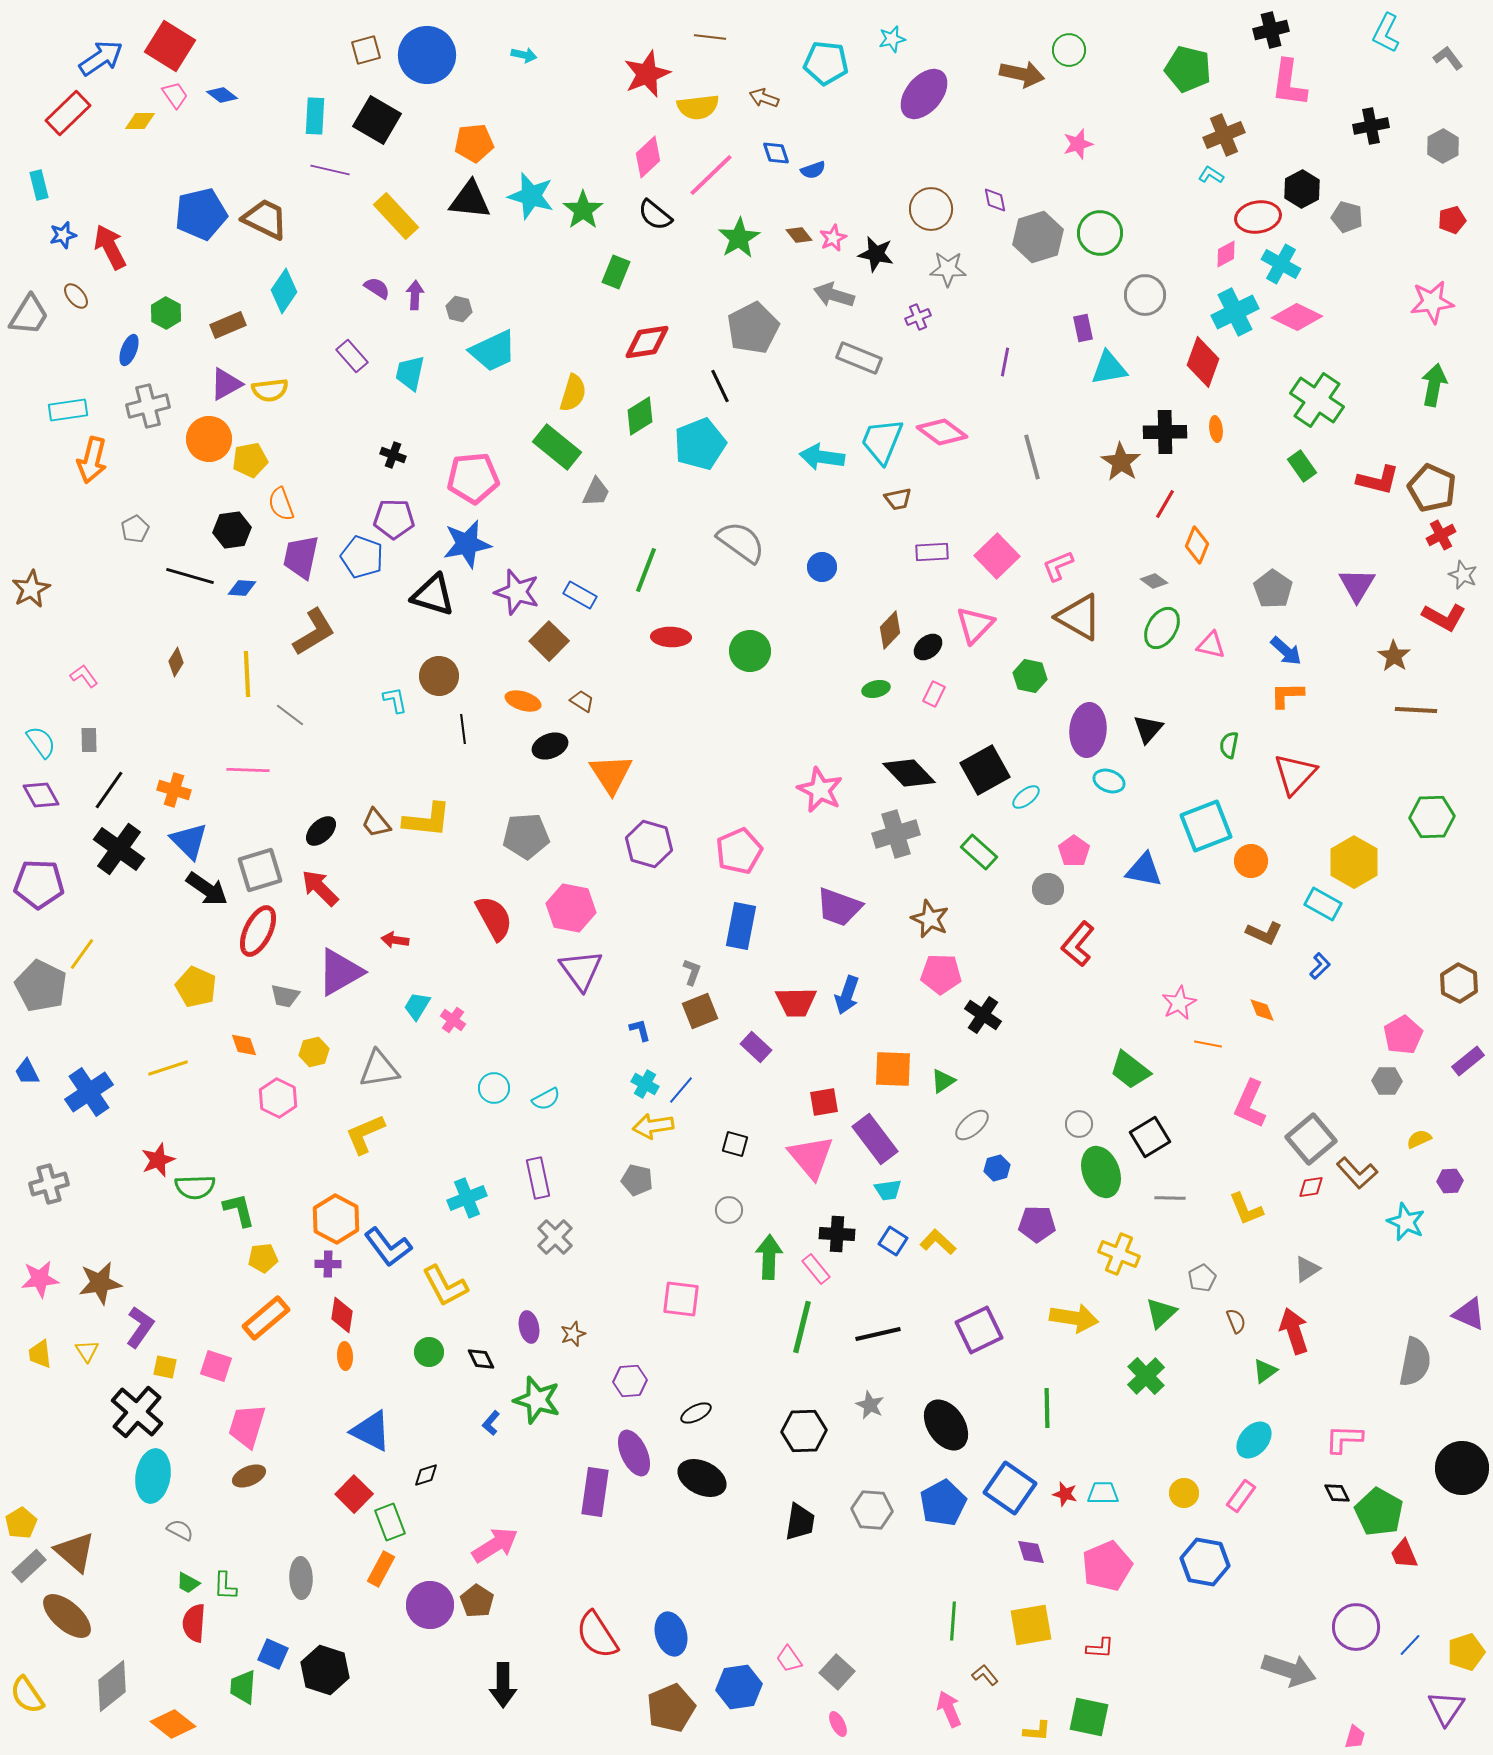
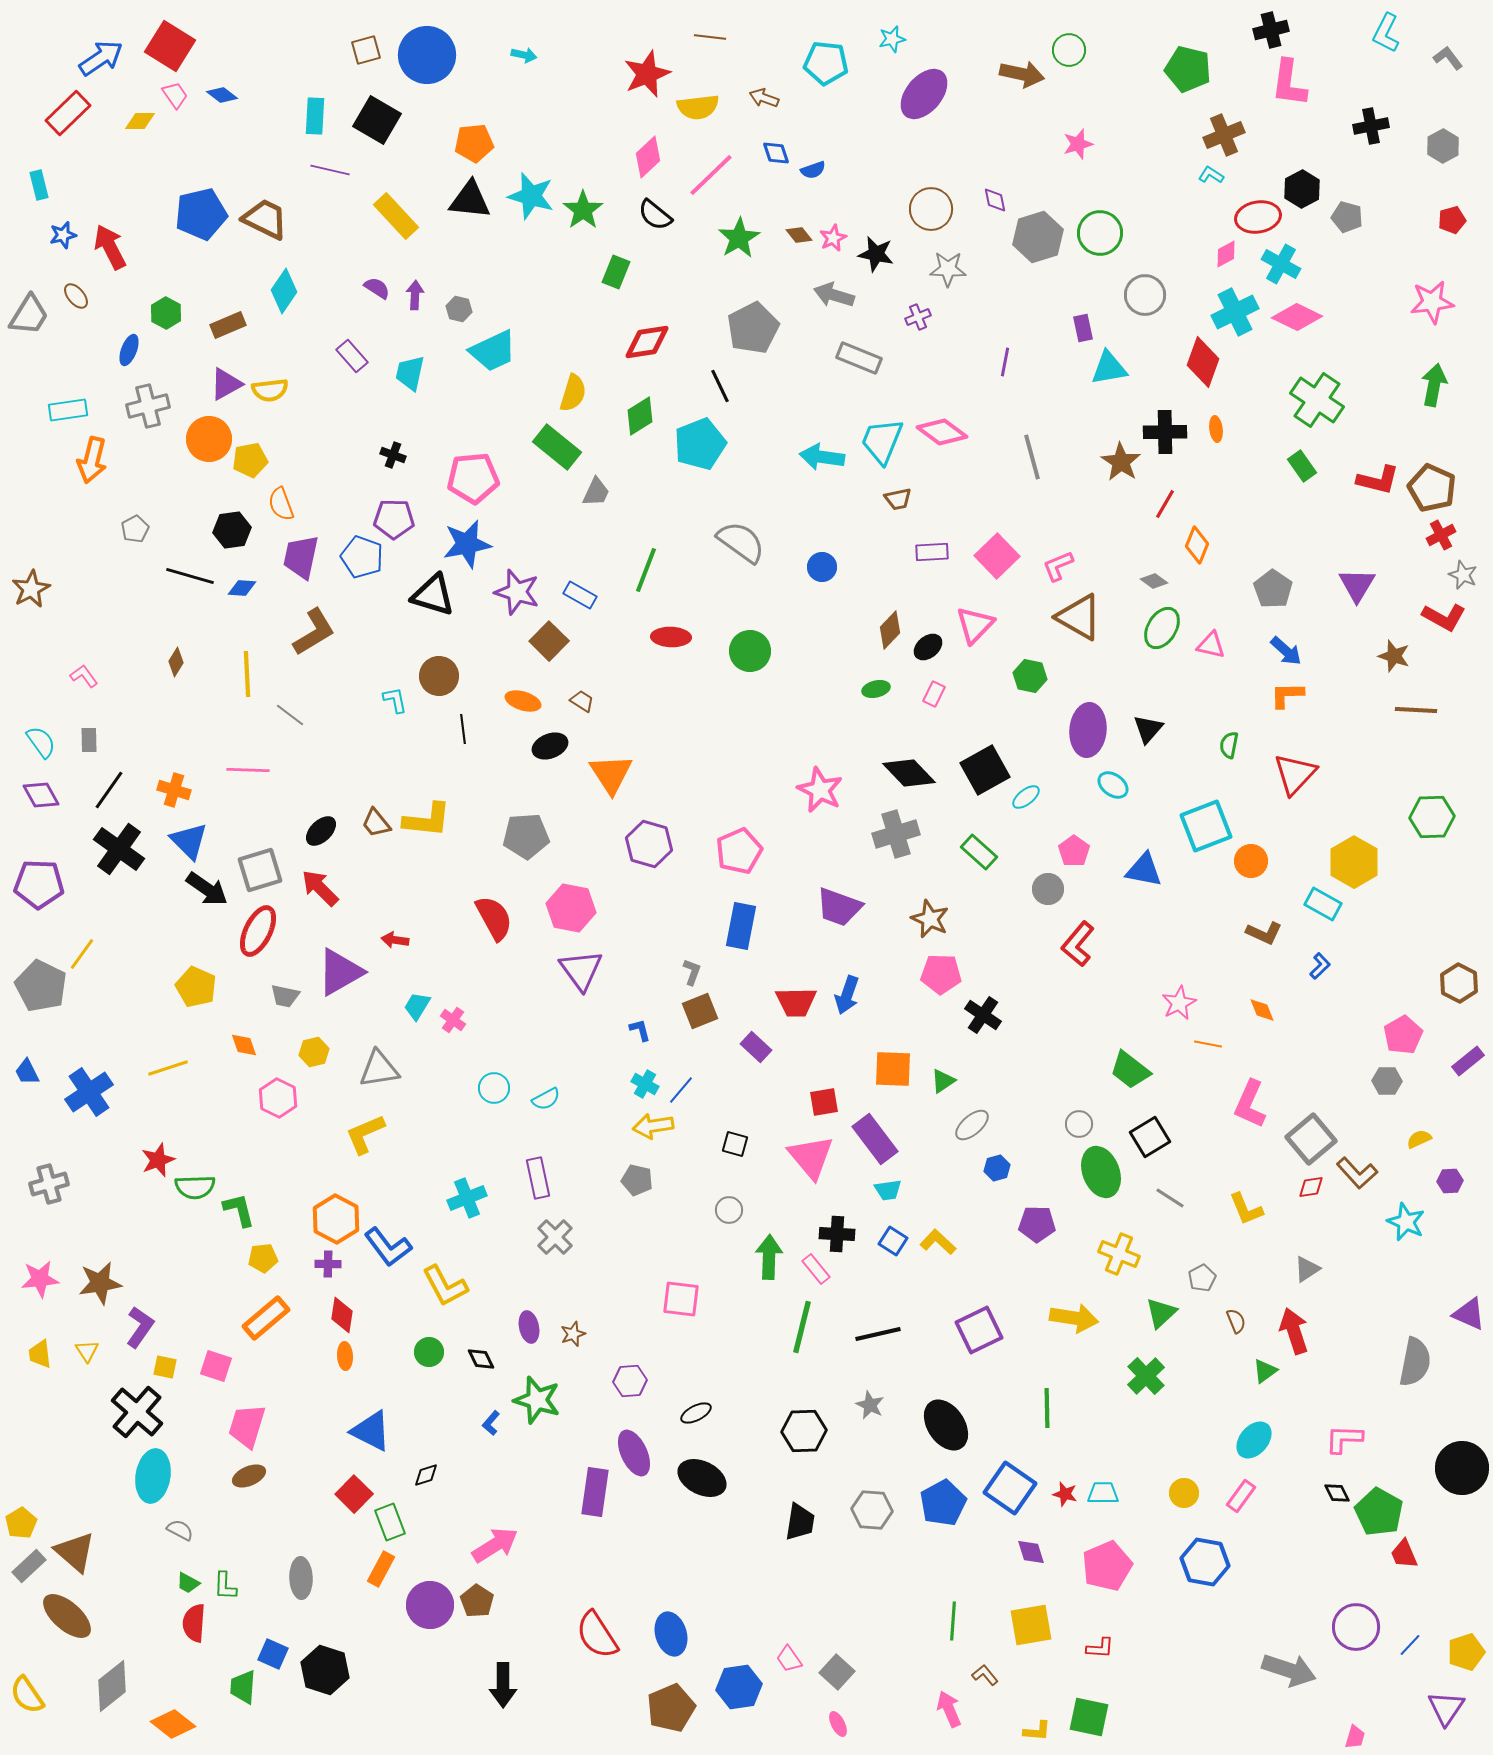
brown star at (1394, 656): rotated 16 degrees counterclockwise
cyan ellipse at (1109, 781): moved 4 px right, 4 px down; rotated 16 degrees clockwise
gray line at (1170, 1198): rotated 32 degrees clockwise
